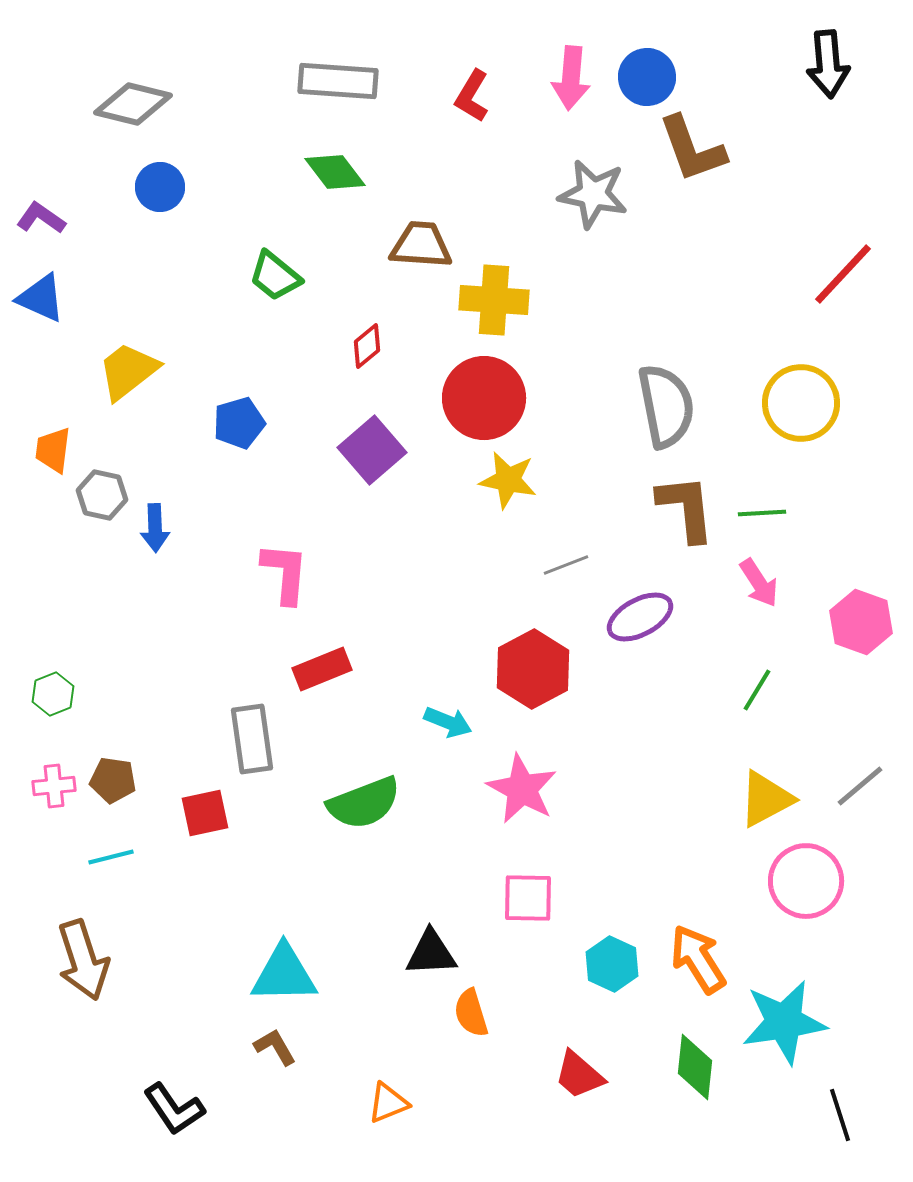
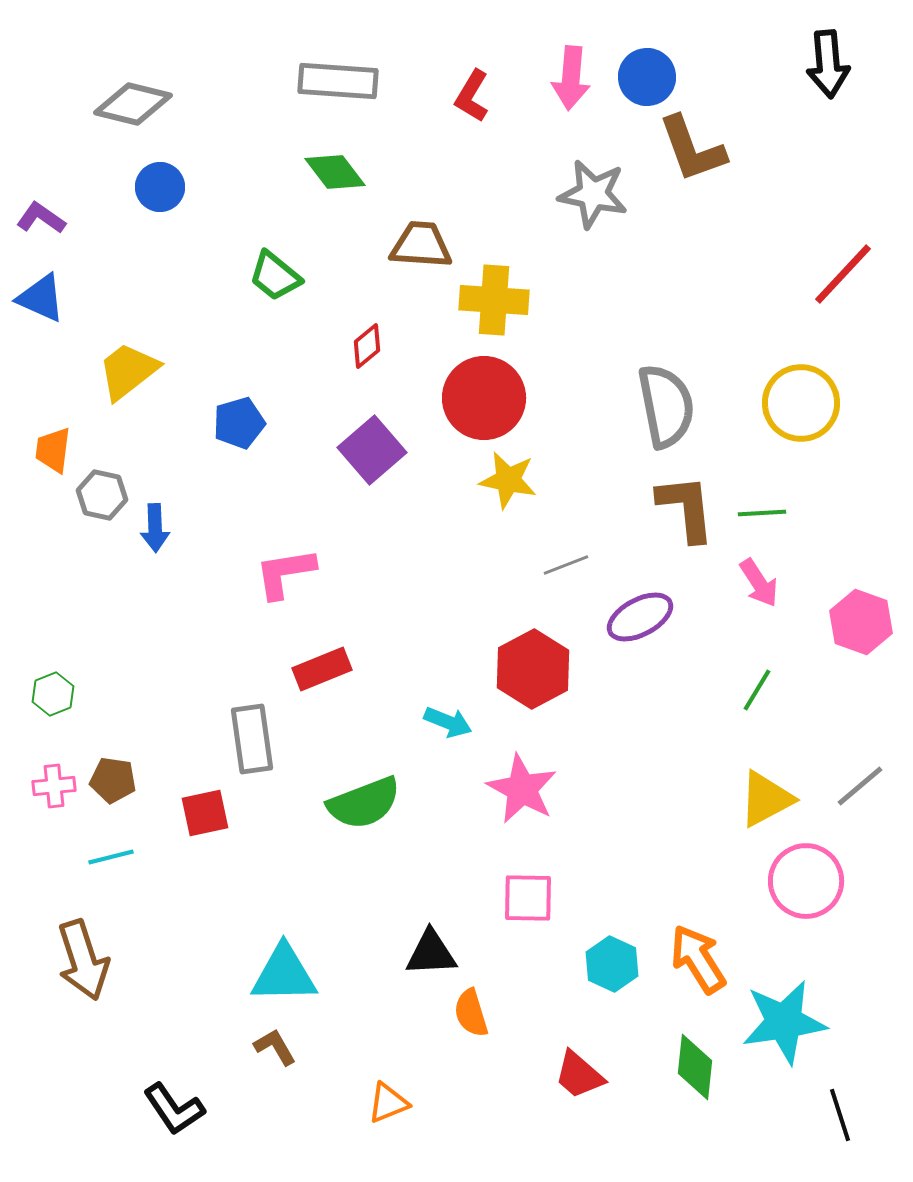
pink L-shape at (285, 573): rotated 104 degrees counterclockwise
